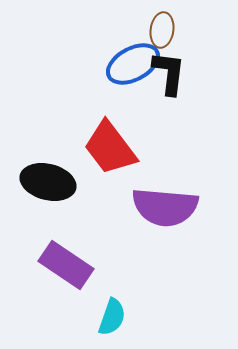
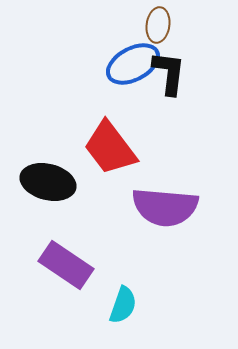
brown ellipse: moved 4 px left, 5 px up
cyan semicircle: moved 11 px right, 12 px up
